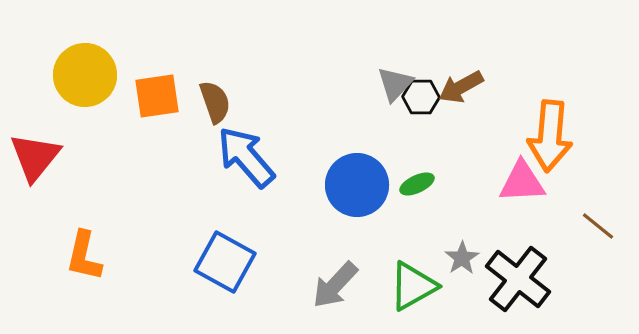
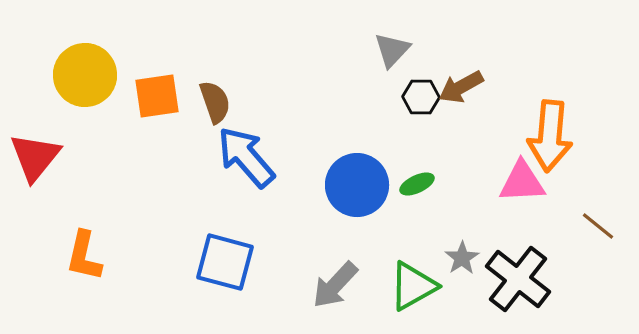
gray triangle: moved 3 px left, 34 px up
blue square: rotated 14 degrees counterclockwise
